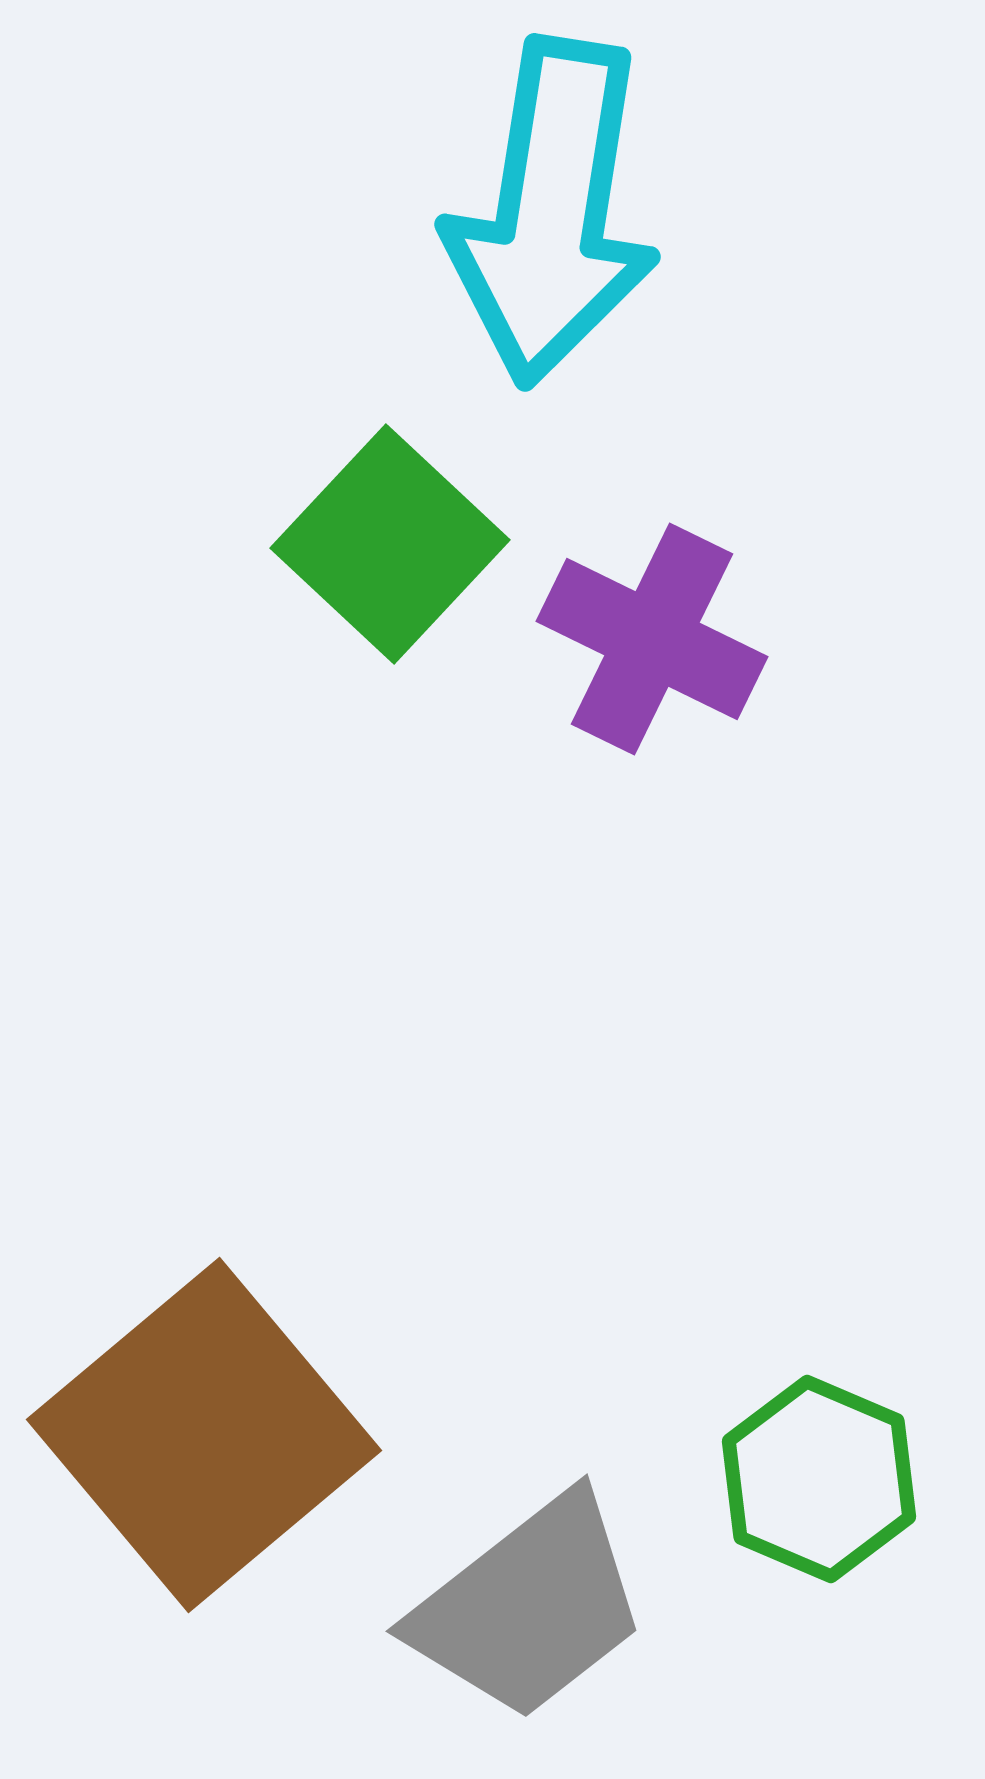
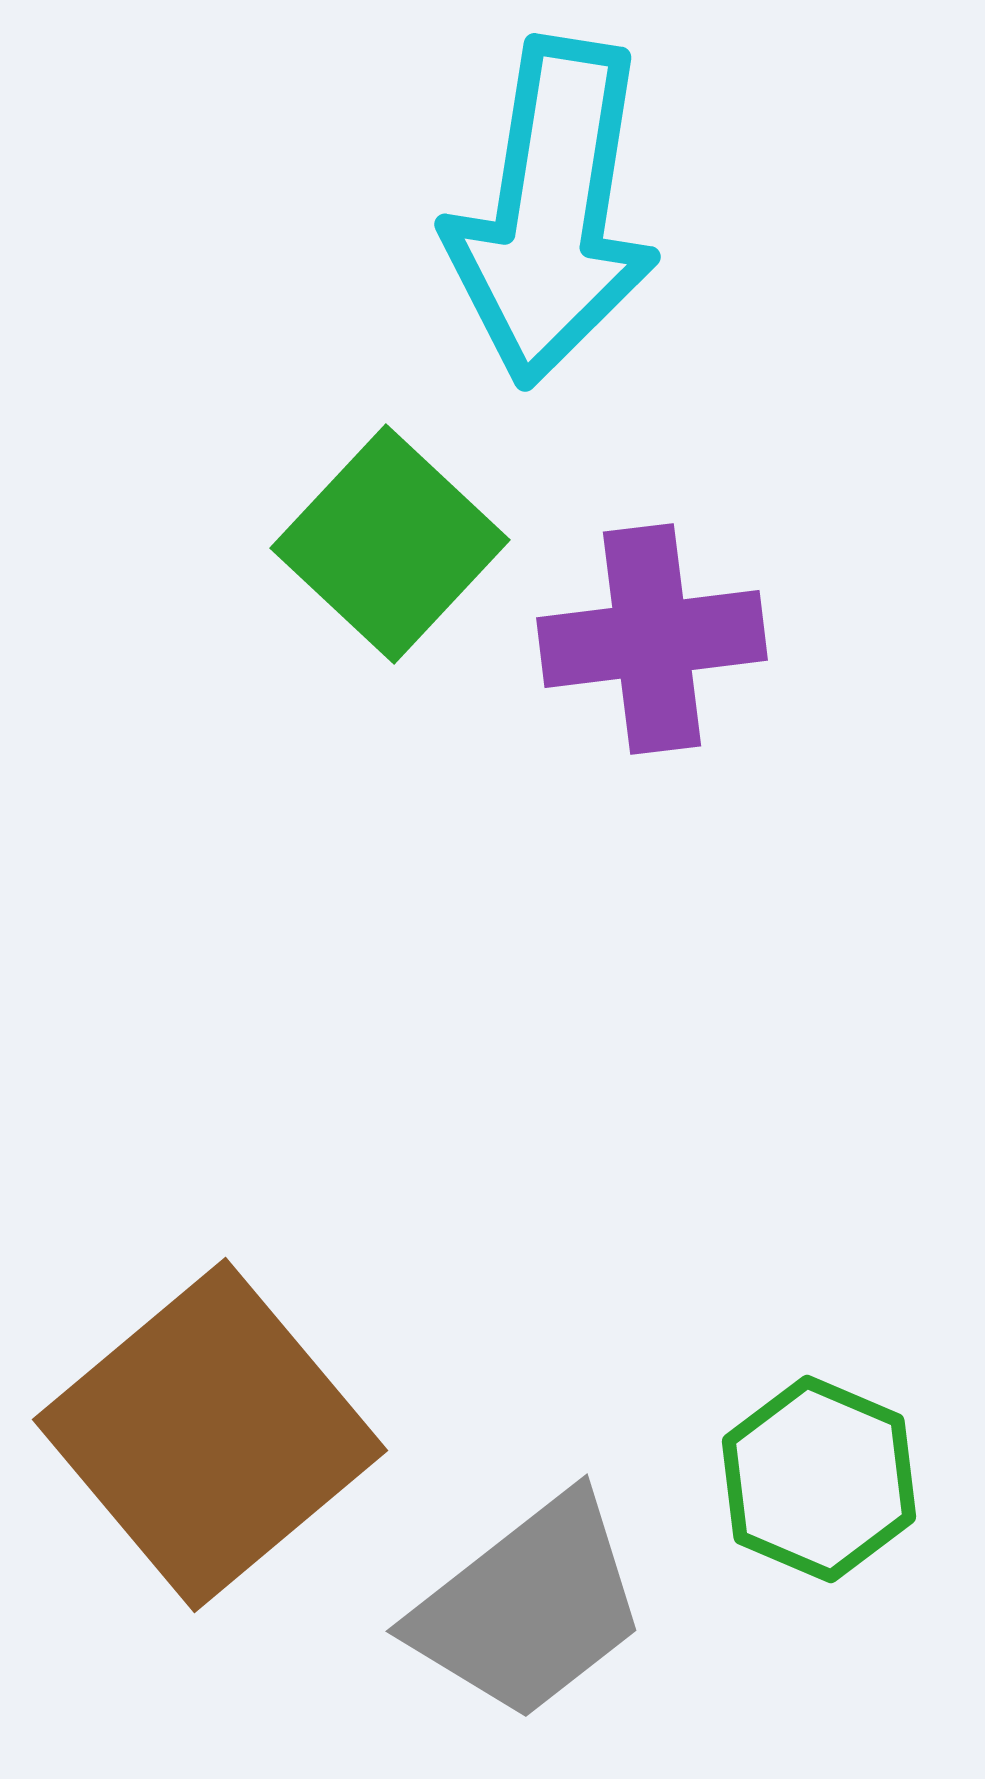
purple cross: rotated 33 degrees counterclockwise
brown square: moved 6 px right
